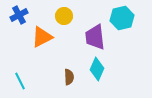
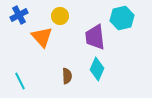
yellow circle: moved 4 px left
orange triangle: rotated 45 degrees counterclockwise
brown semicircle: moved 2 px left, 1 px up
